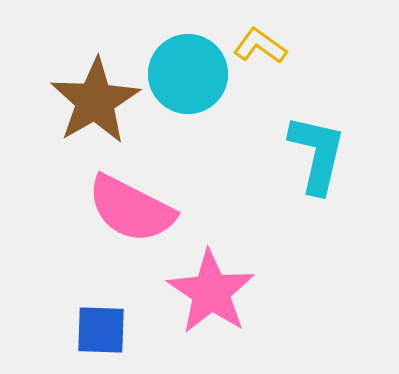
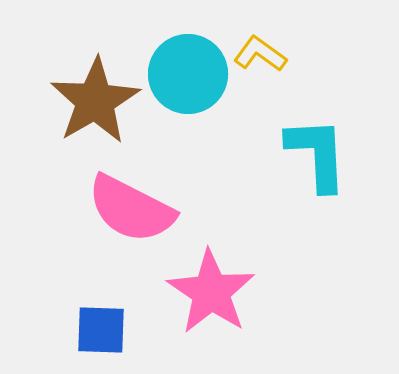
yellow L-shape: moved 8 px down
cyan L-shape: rotated 16 degrees counterclockwise
